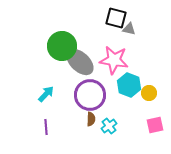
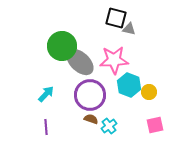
pink star: rotated 12 degrees counterclockwise
yellow circle: moved 1 px up
brown semicircle: rotated 72 degrees counterclockwise
